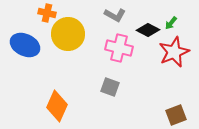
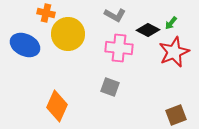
orange cross: moved 1 px left
pink cross: rotated 8 degrees counterclockwise
